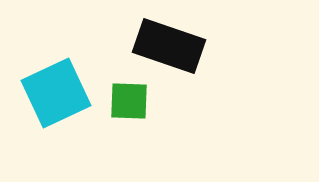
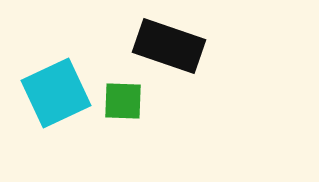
green square: moved 6 px left
